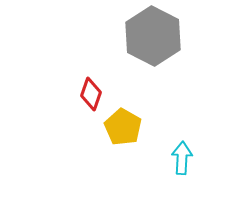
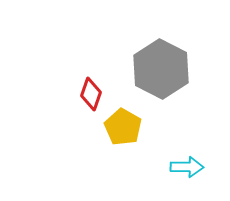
gray hexagon: moved 8 px right, 33 px down
cyan arrow: moved 5 px right, 9 px down; rotated 88 degrees clockwise
